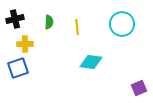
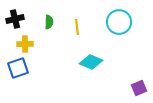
cyan circle: moved 3 px left, 2 px up
cyan diamond: rotated 15 degrees clockwise
